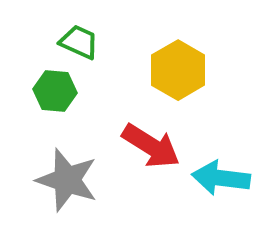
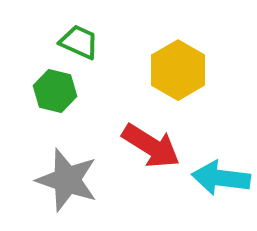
green hexagon: rotated 9 degrees clockwise
